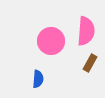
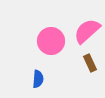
pink semicircle: moved 1 px right; rotated 136 degrees counterclockwise
brown rectangle: rotated 54 degrees counterclockwise
